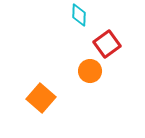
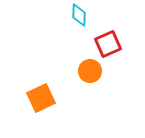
red square: moved 1 px right; rotated 12 degrees clockwise
orange square: rotated 24 degrees clockwise
